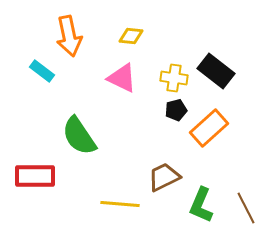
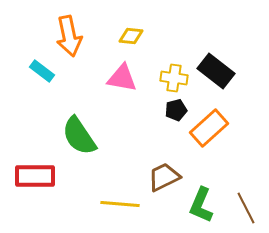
pink triangle: rotated 16 degrees counterclockwise
